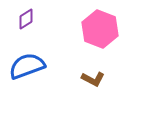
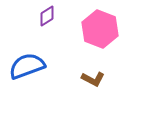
purple diamond: moved 21 px right, 3 px up
